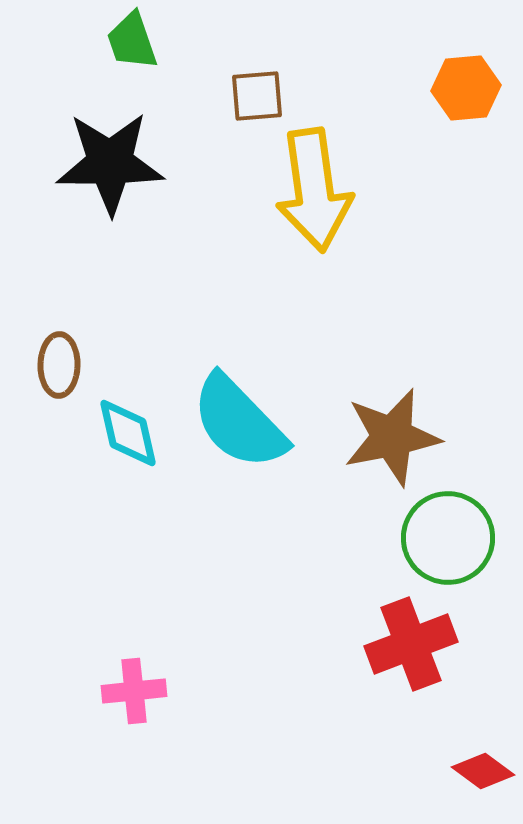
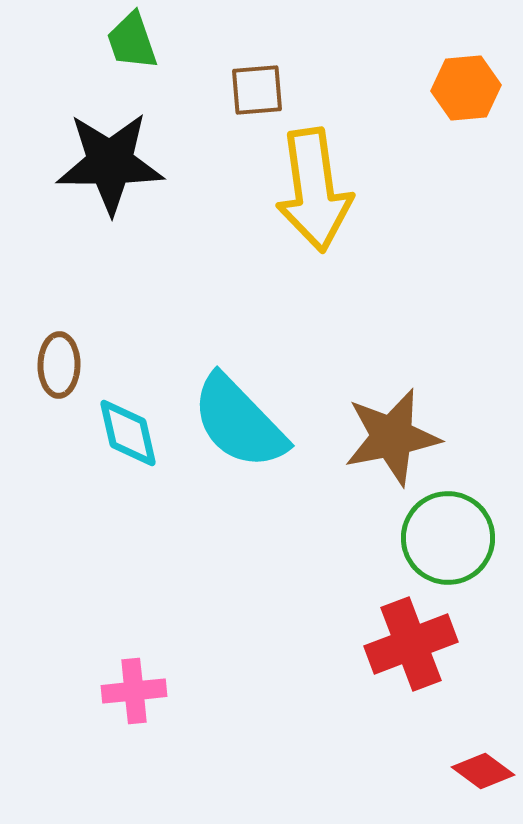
brown square: moved 6 px up
